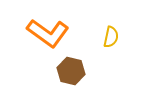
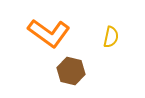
orange L-shape: moved 1 px right
